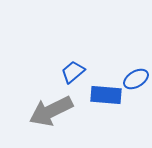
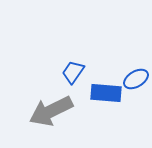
blue trapezoid: rotated 15 degrees counterclockwise
blue rectangle: moved 2 px up
